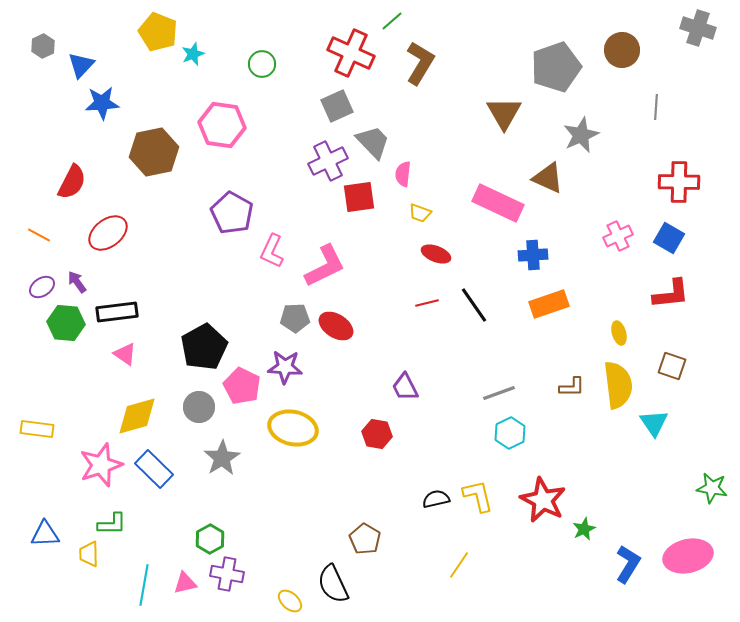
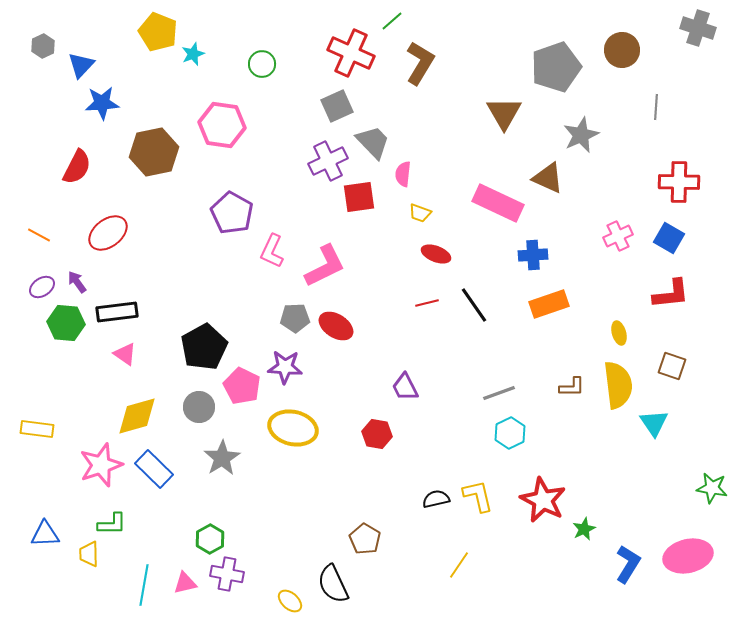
red semicircle at (72, 182): moved 5 px right, 15 px up
